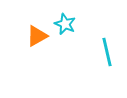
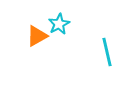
cyan star: moved 6 px left; rotated 20 degrees clockwise
